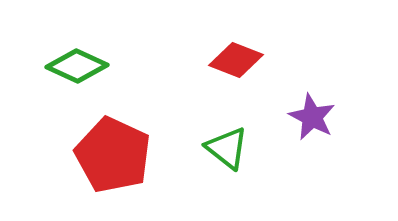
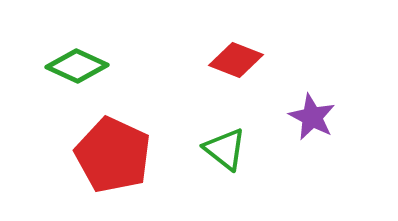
green triangle: moved 2 px left, 1 px down
